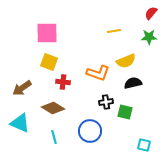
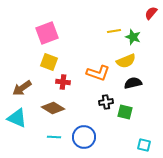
pink square: rotated 20 degrees counterclockwise
green star: moved 16 px left; rotated 21 degrees clockwise
cyan triangle: moved 3 px left, 5 px up
blue circle: moved 6 px left, 6 px down
cyan line: rotated 72 degrees counterclockwise
